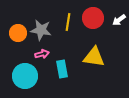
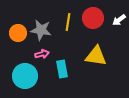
yellow triangle: moved 2 px right, 1 px up
